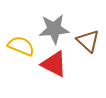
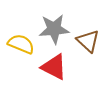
yellow semicircle: moved 2 px up
red triangle: moved 3 px down
